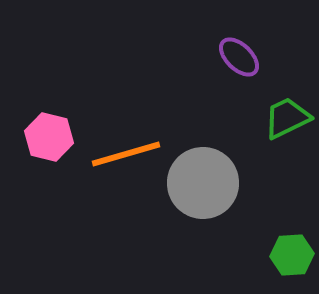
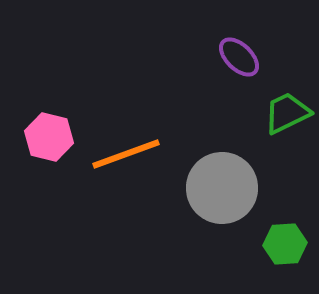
green trapezoid: moved 5 px up
orange line: rotated 4 degrees counterclockwise
gray circle: moved 19 px right, 5 px down
green hexagon: moved 7 px left, 11 px up
